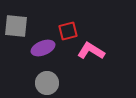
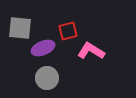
gray square: moved 4 px right, 2 px down
gray circle: moved 5 px up
